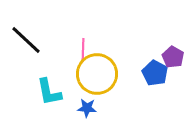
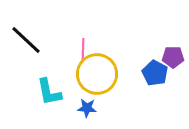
purple pentagon: rotated 30 degrees counterclockwise
